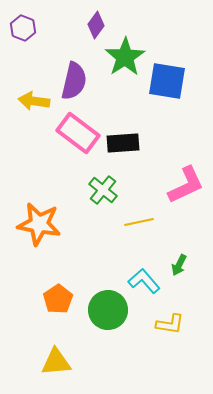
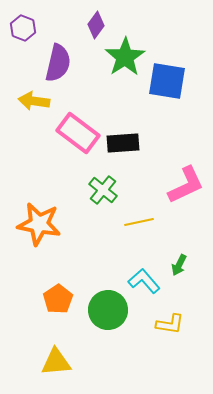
purple semicircle: moved 16 px left, 18 px up
